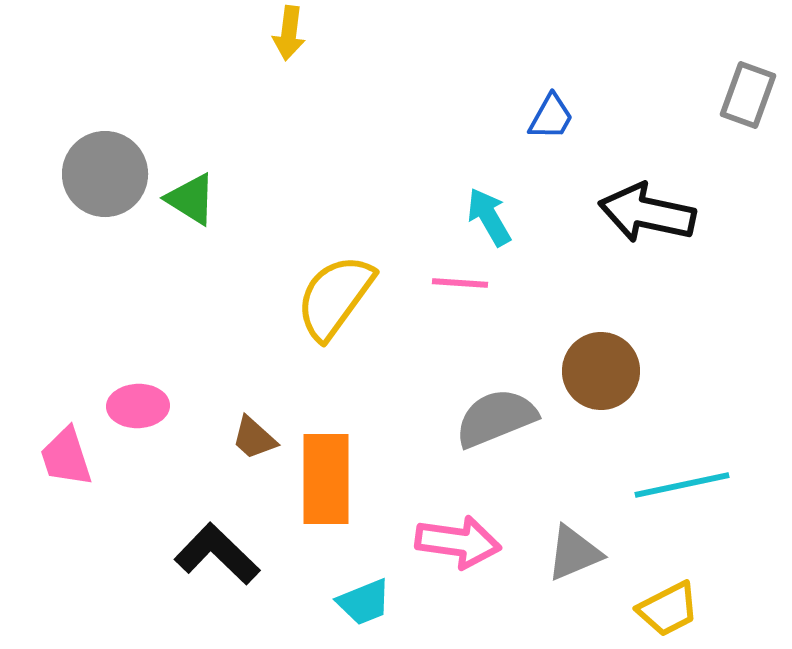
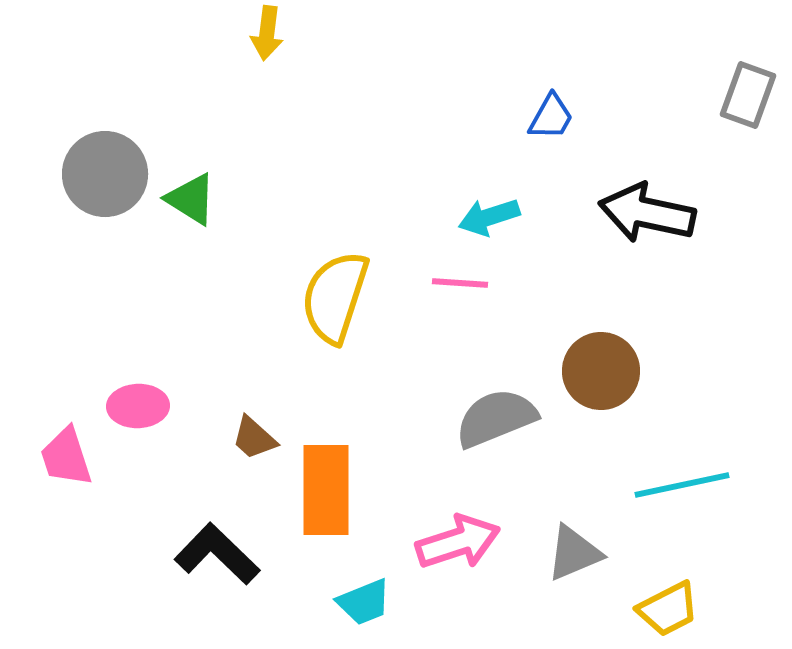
yellow arrow: moved 22 px left
cyan arrow: rotated 78 degrees counterclockwise
yellow semicircle: rotated 18 degrees counterclockwise
orange rectangle: moved 11 px down
pink arrow: rotated 26 degrees counterclockwise
